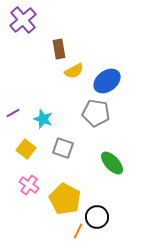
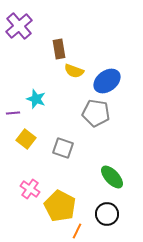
purple cross: moved 4 px left, 6 px down
yellow semicircle: rotated 48 degrees clockwise
purple line: rotated 24 degrees clockwise
cyan star: moved 7 px left, 20 px up
yellow square: moved 10 px up
green ellipse: moved 14 px down
pink cross: moved 1 px right, 4 px down
yellow pentagon: moved 5 px left, 7 px down
black circle: moved 10 px right, 3 px up
orange line: moved 1 px left
